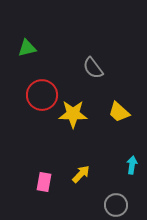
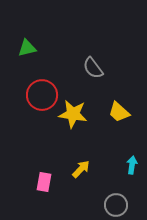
yellow star: rotated 8 degrees clockwise
yellow arrow: moved 5 px up
